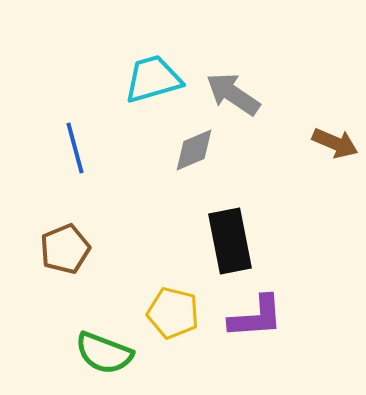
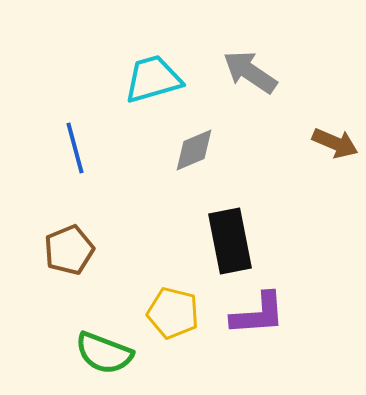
gray arrow: moved 17 px right, 22 px up
brown pentagon: moved 4 px right, 1 px down
purple L-shape: moved 2 px right, 3 px up
